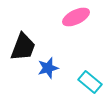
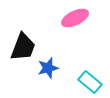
pink ellipse: moved 1 px left, 1 px down
